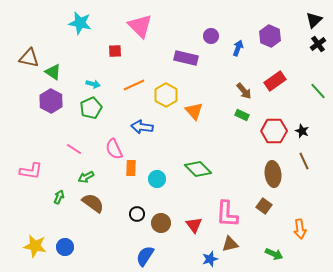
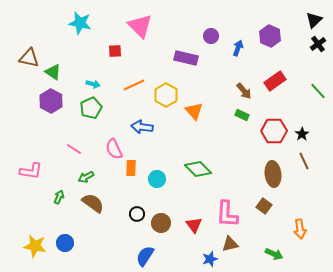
black star at (302, 131): moved 3 px down; rotated 16 degrees clockwise
blue circle at (65, 247): moved 4 px up
